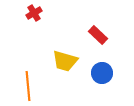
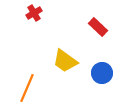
red rectangle: moved 8 px up
yellow trapezoid: rotated 20 degrees clockwise
orange line: moved 1 px left, 2 px down; rotated 28 degrees clockwise
